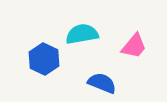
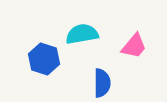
blue hexagon: rotated 8 degrees counterclockwise
blue semicircle: rotated 68 degrees clockwise
